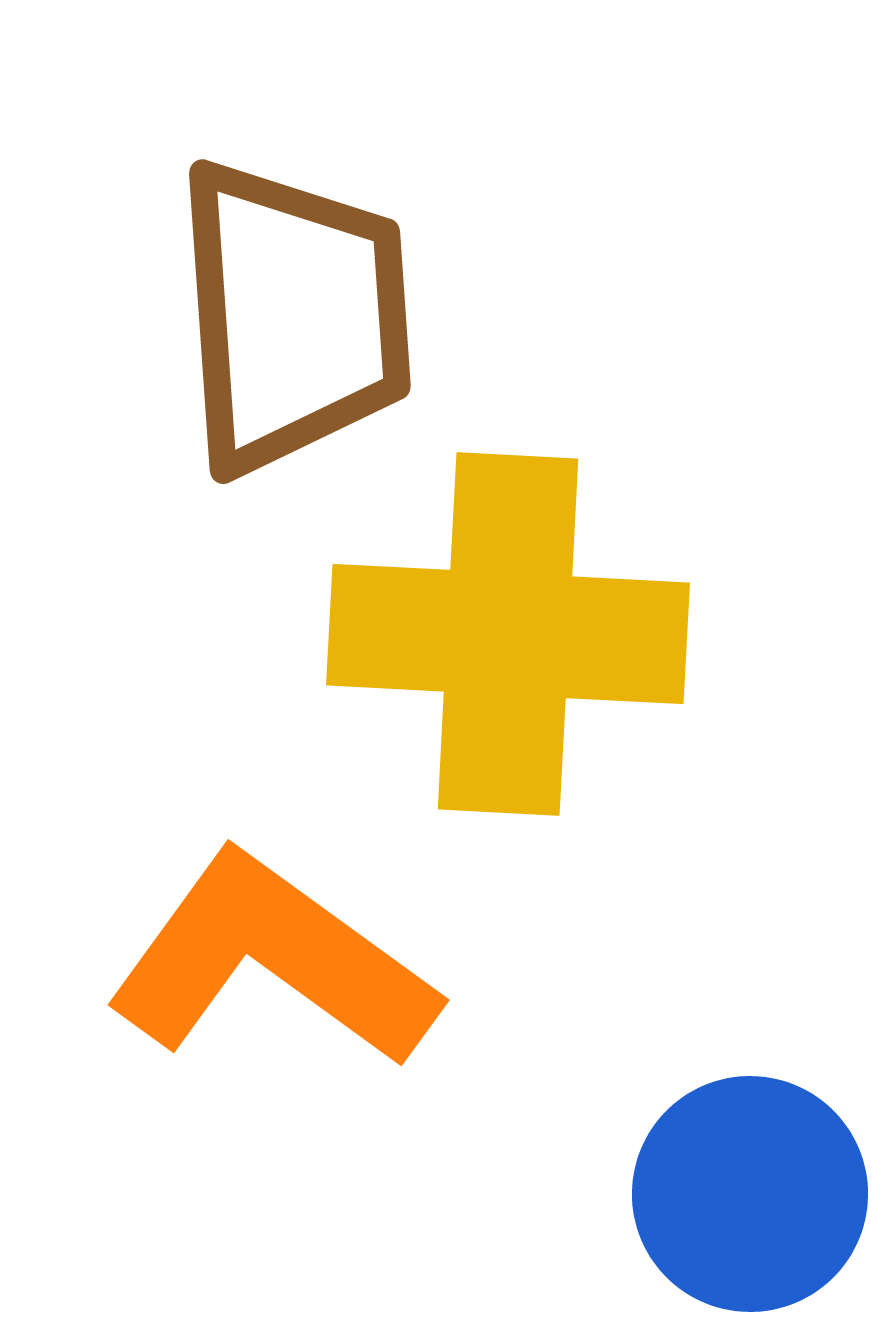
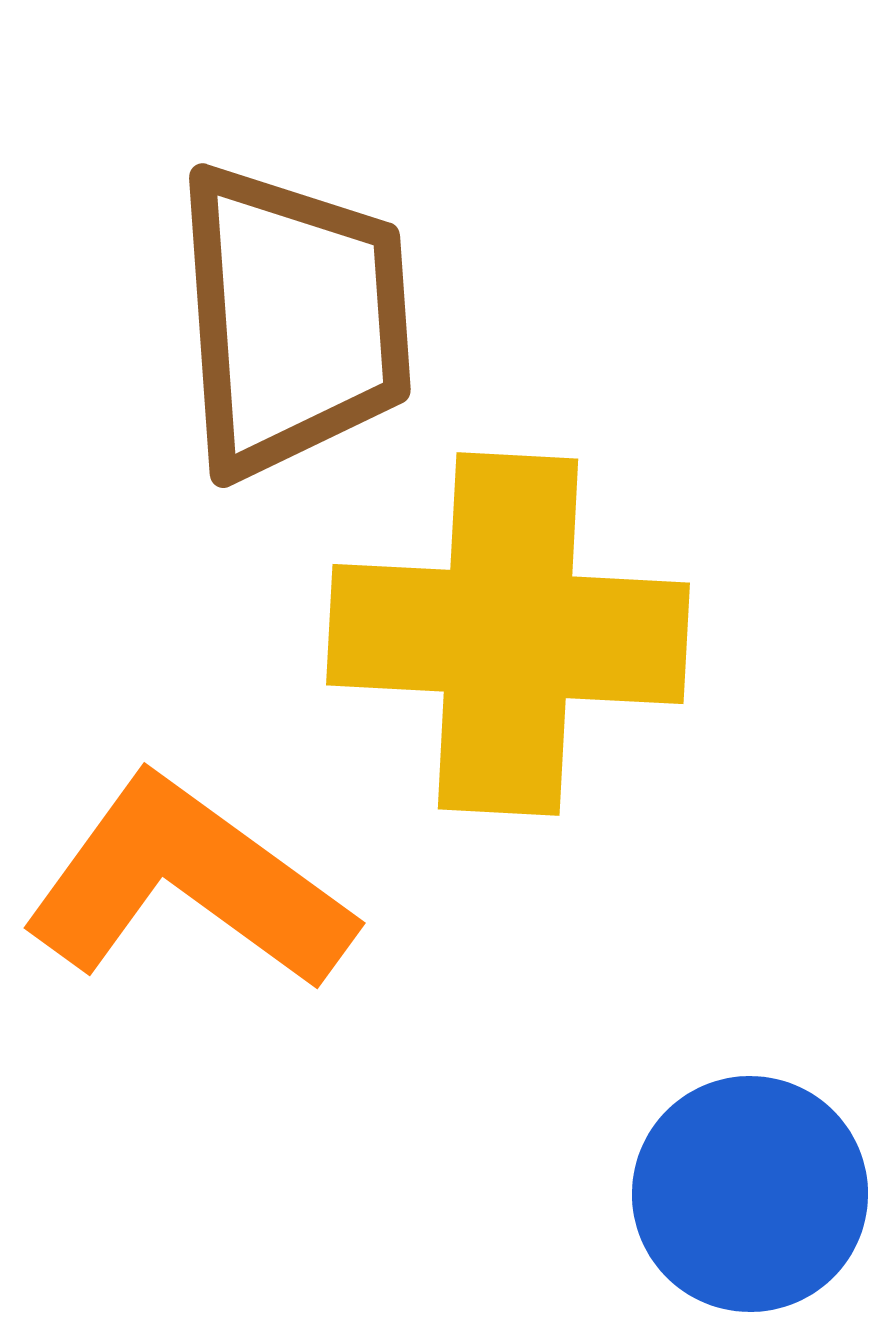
brown trapezoid: moved 4 px down
orange L-shape: moved 84 px left, 77 px up
